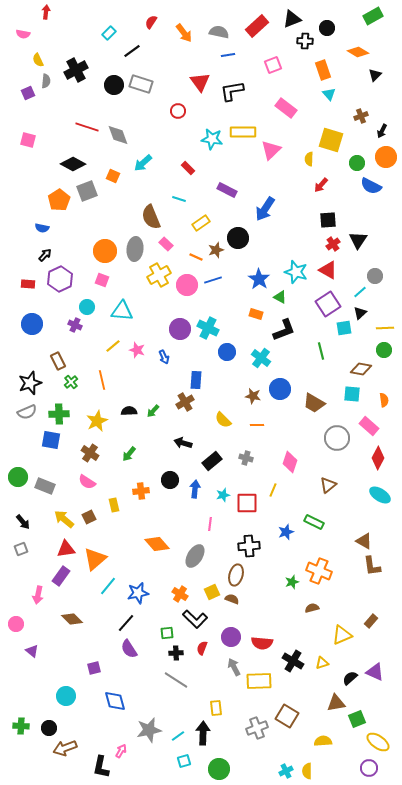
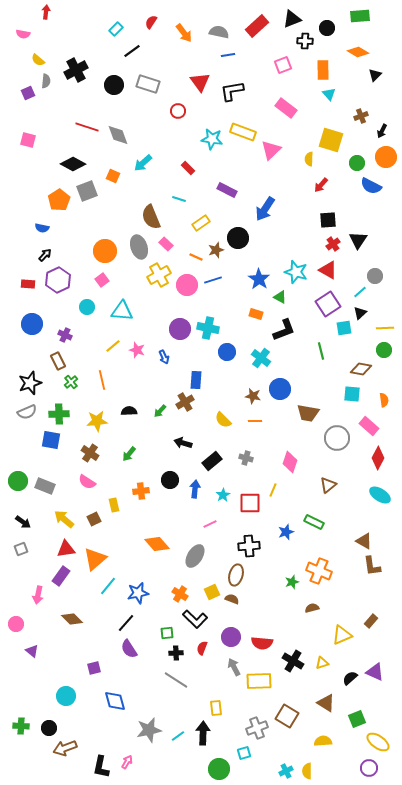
green rectangle at (373, 16): moved 13 px left; rotated 24 degrees clockwise
cyan rectangle at (109, 33): moved 7 px right, 4 px up
yellow semicircle at (38, 60): rotated 24 degrees counterclockwise
pink square at (273, 65): moved 10 px right
orange rectangle at (323, 70): rotated 18 degrees clockwise
gray rectangle at (141, 84): moved 7 px right
yellow rectangle at (243, 132): rotated 20 degrees clockwise
gray ellipse at (135, 249): moved 4 px right, 2 px up; rotated 25 degrees counterclockwise
purple hexagon at (60, 279): moved 2 px left, 1 px down
pink square at (102, 280): rotated 32 degrees clockwise
purple cross at (75, 325): moved 10 px left, 10 px down
cyan cross at (208, 328): rotated 15 degrees counterclockwise
brown trapezoid at (314, 403): moved 6 px left, 10 px down; rotated 20 degrees counterclockwise
green arrow at (153, 411): moved 7 px right
yellow star at (97, 421): rotated 20 degrees clockwise
orange line at (257, 425): moved 2 px left, 4 px up
green circle at (18, 477): moved 4 px down
cyan star at (223, 495): rotated 16 degrees counterclockwise
red square at (247, 503): moved 3 px right
brown square at (89, 517): moved 5 px right, 2 px down
black arrow at (23, 522): rotated 14 degrees counterclockwise
pink line at (210, 524): rotated 56 degrees clockwise
brown triangle at (336, 703): moved 10 px left; rotated 42 degrees clockwise
pink arrow at (121, 751): moved 6 px right, 11 px down
cyan square at (184, 761): moved 60 px right, 8 px up
